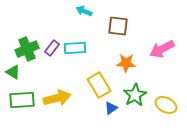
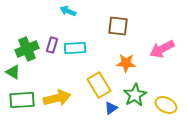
cyan arrow: moved 16 px left
purple rectangle: moved 3 px up; rotated 21 degrees counterclockwise
